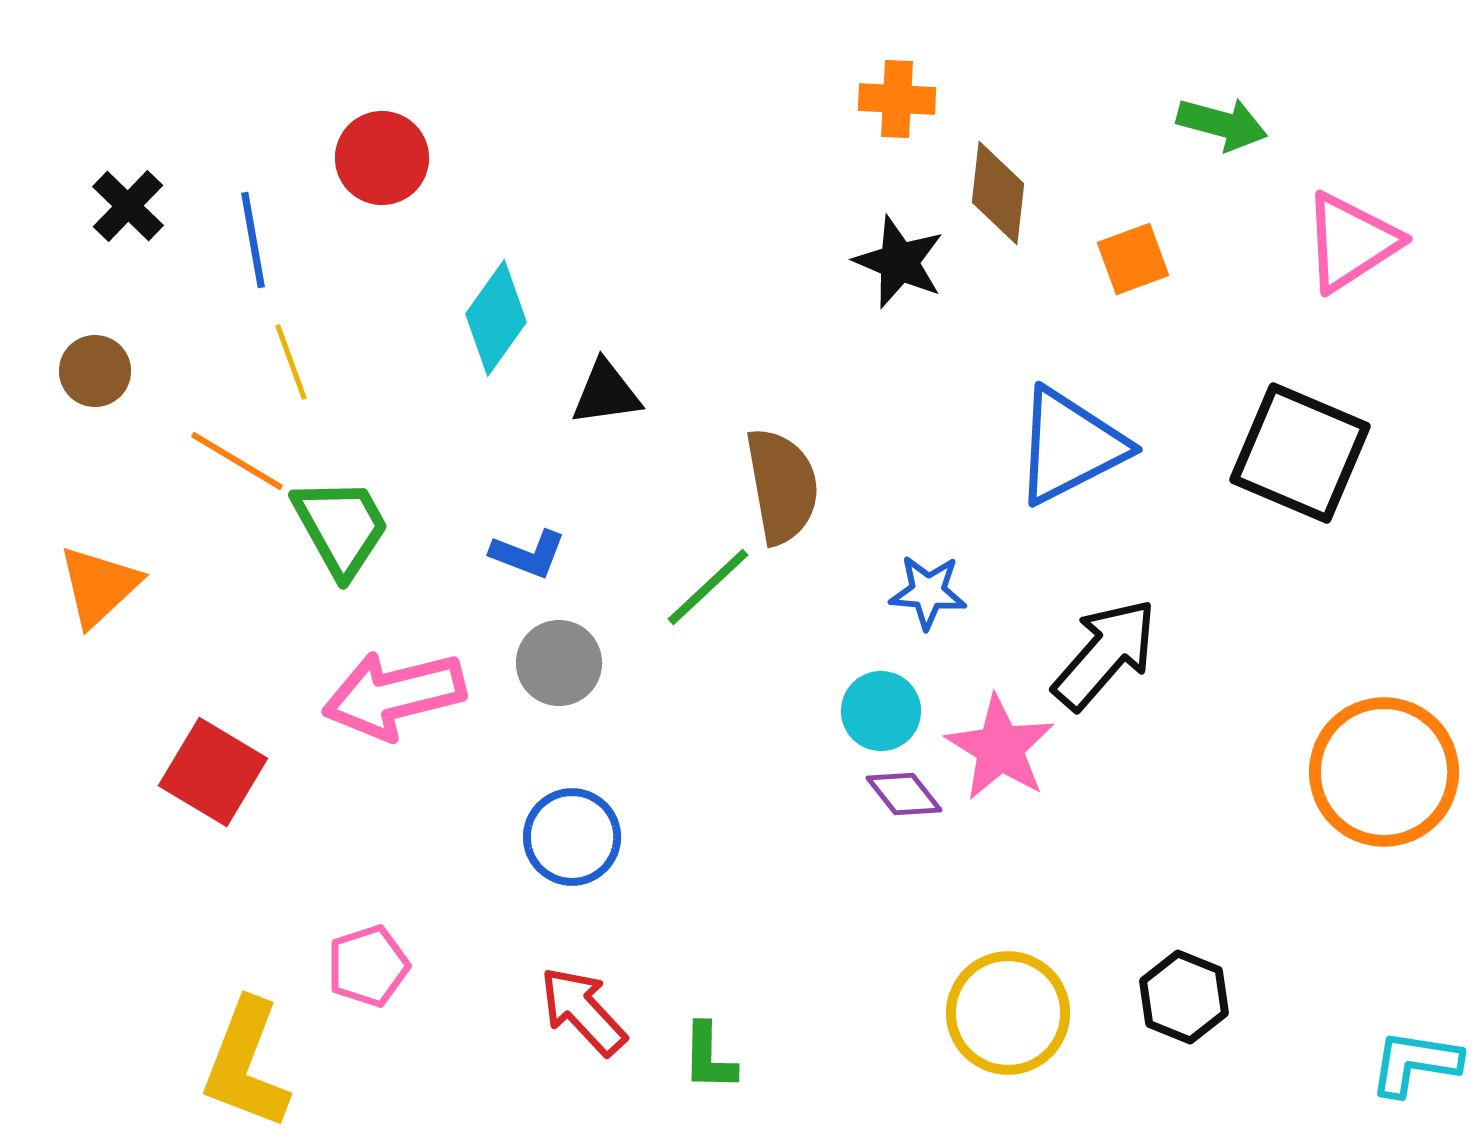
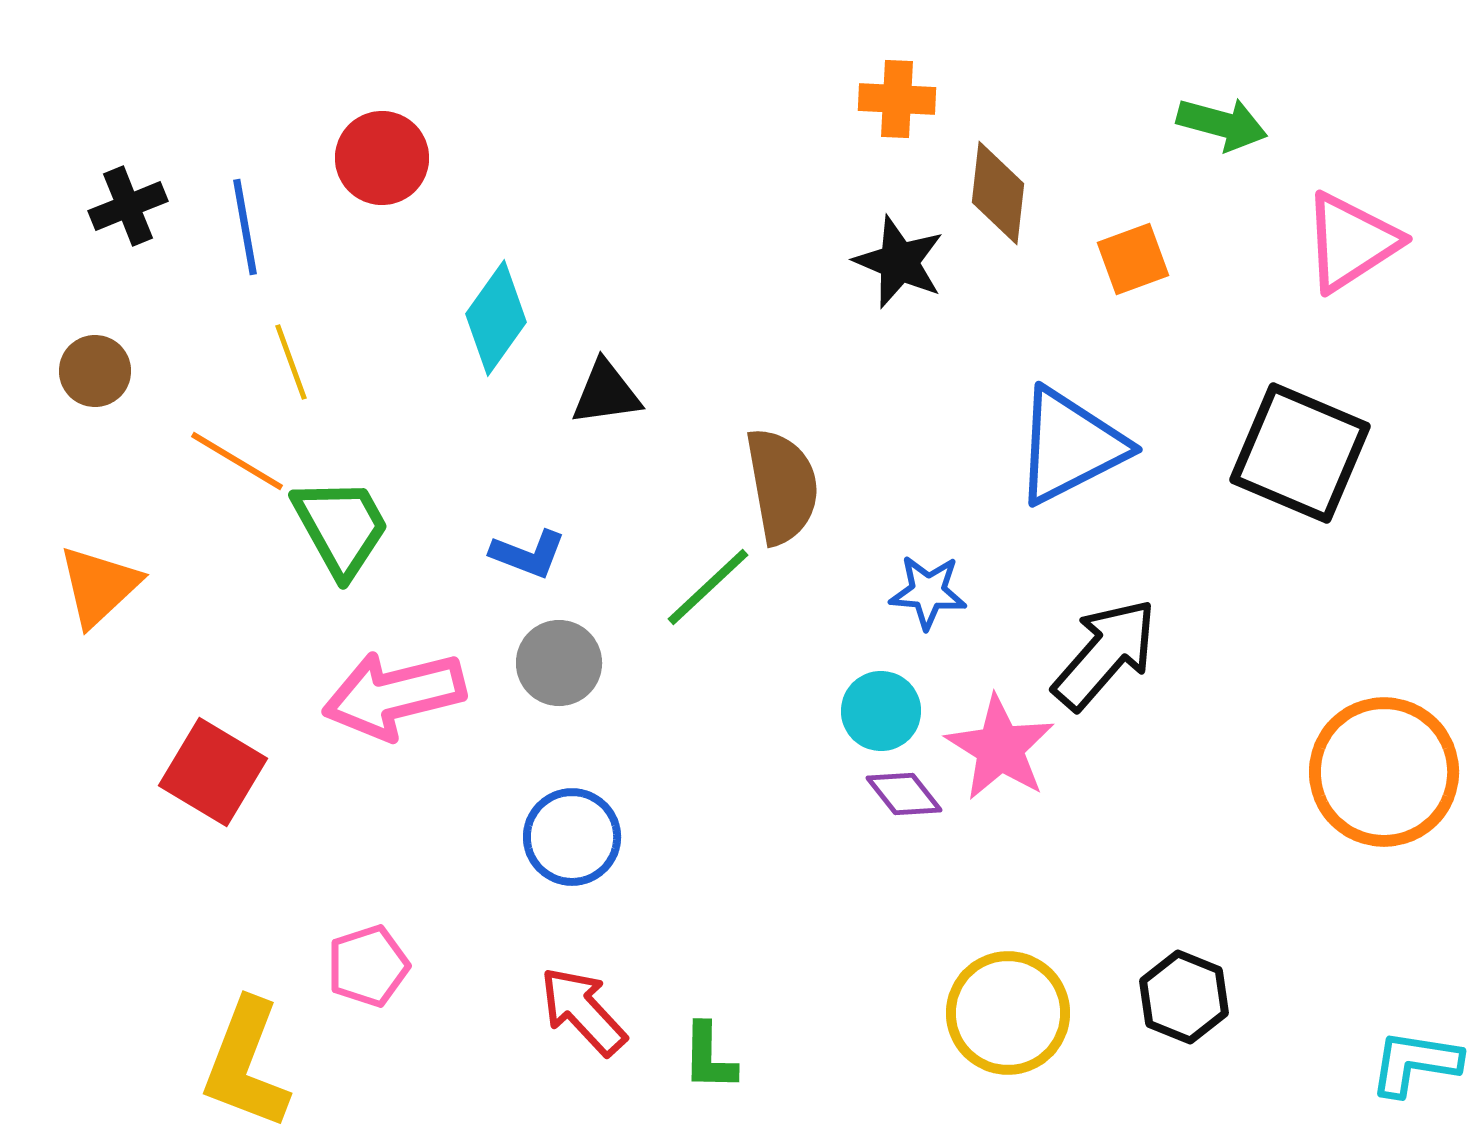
black cross: rotated 24 degrees clockwise
blue line: moved 8 px left, 13 px up
